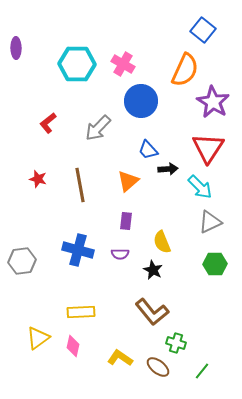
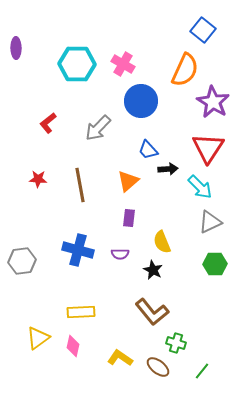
red star: rotated 12 degrees counterclockwise
purple rectangle: moved 3 px right, 3 px up
